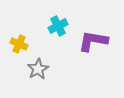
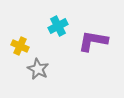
yellow cross: moved 1 px right, 2 px down
gray star: rotated 15 degrees counterclockwise
